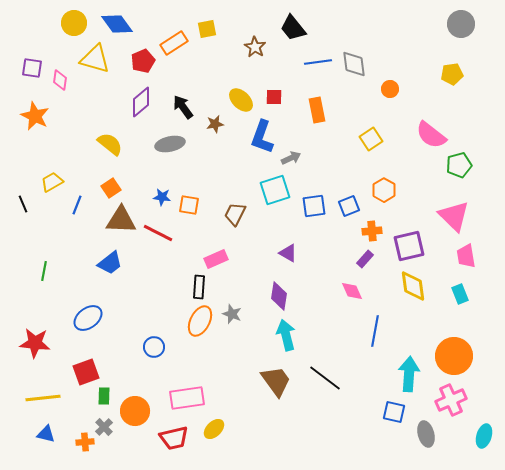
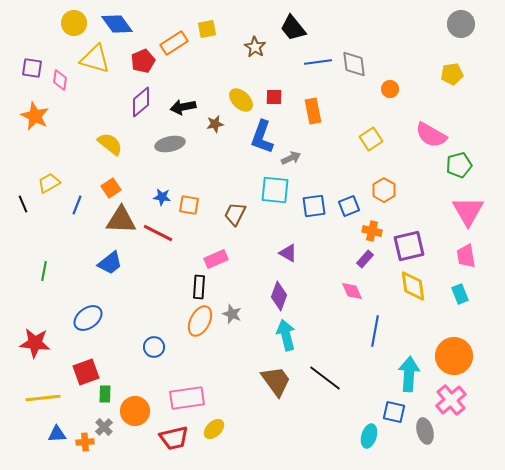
black arrow at (183, 107): rotated 65 degrees counterclockwise
orange rectangle at (317, 110): moved 4 px left, 1 px down
pink semicircle at (431, 135): rotated 8 degrees counterclockwise
yellow trapezoid at (52, 182): moved 3 px left, 1 px down
cyan square at (275, 190): rotated 24 degrees clockwise
pink triangle at (454, 216): moved 14 px right, 5 px up; rotated 16 degrees clockwise
orange cross at (372, 231): rotated 18 degrees clockwise
purple diamond at (279, 296): rotated 12 degrees clockwise
green rectangle at (104, 396): moved 1 px right, 2 px up
pink cross at (451, 400): rotated 16 degrees counterclockwise
blue triangle at (46, 434): moved 11 px right; rotated 18 degrees counterclockwise
gray ellipse at (426, 434): moved 1 px left, 3 px up
cyan ellipse at (484, 436): moved 115 px left
